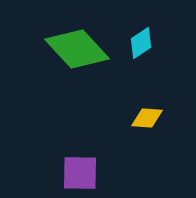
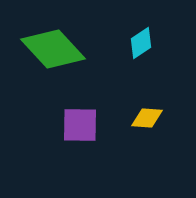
green diamond: moved 24 px left
purple square: moved 48 px up
